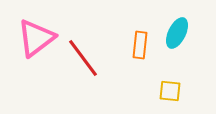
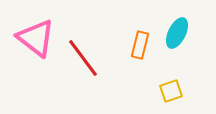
pink triangle: rotated 45 degrees counterclockwise
orange rectangle: rotated 8 degrees clockwise
yellow square: moved 1 px right; rotated 25 degrees counterclockwise
